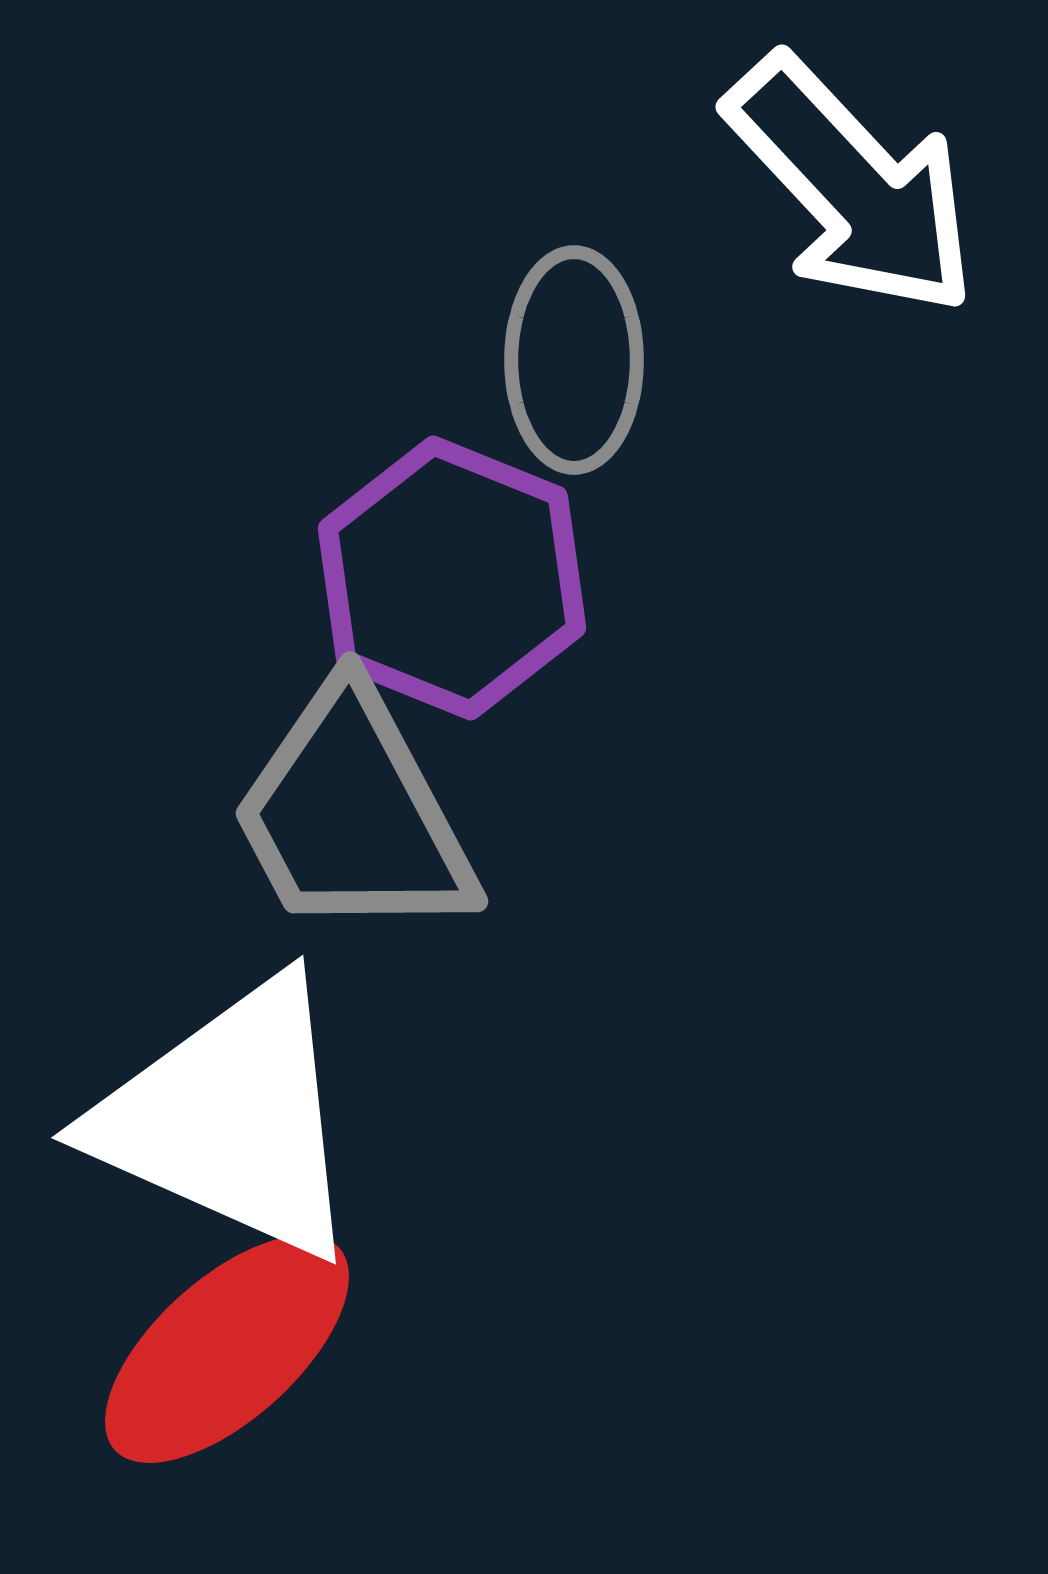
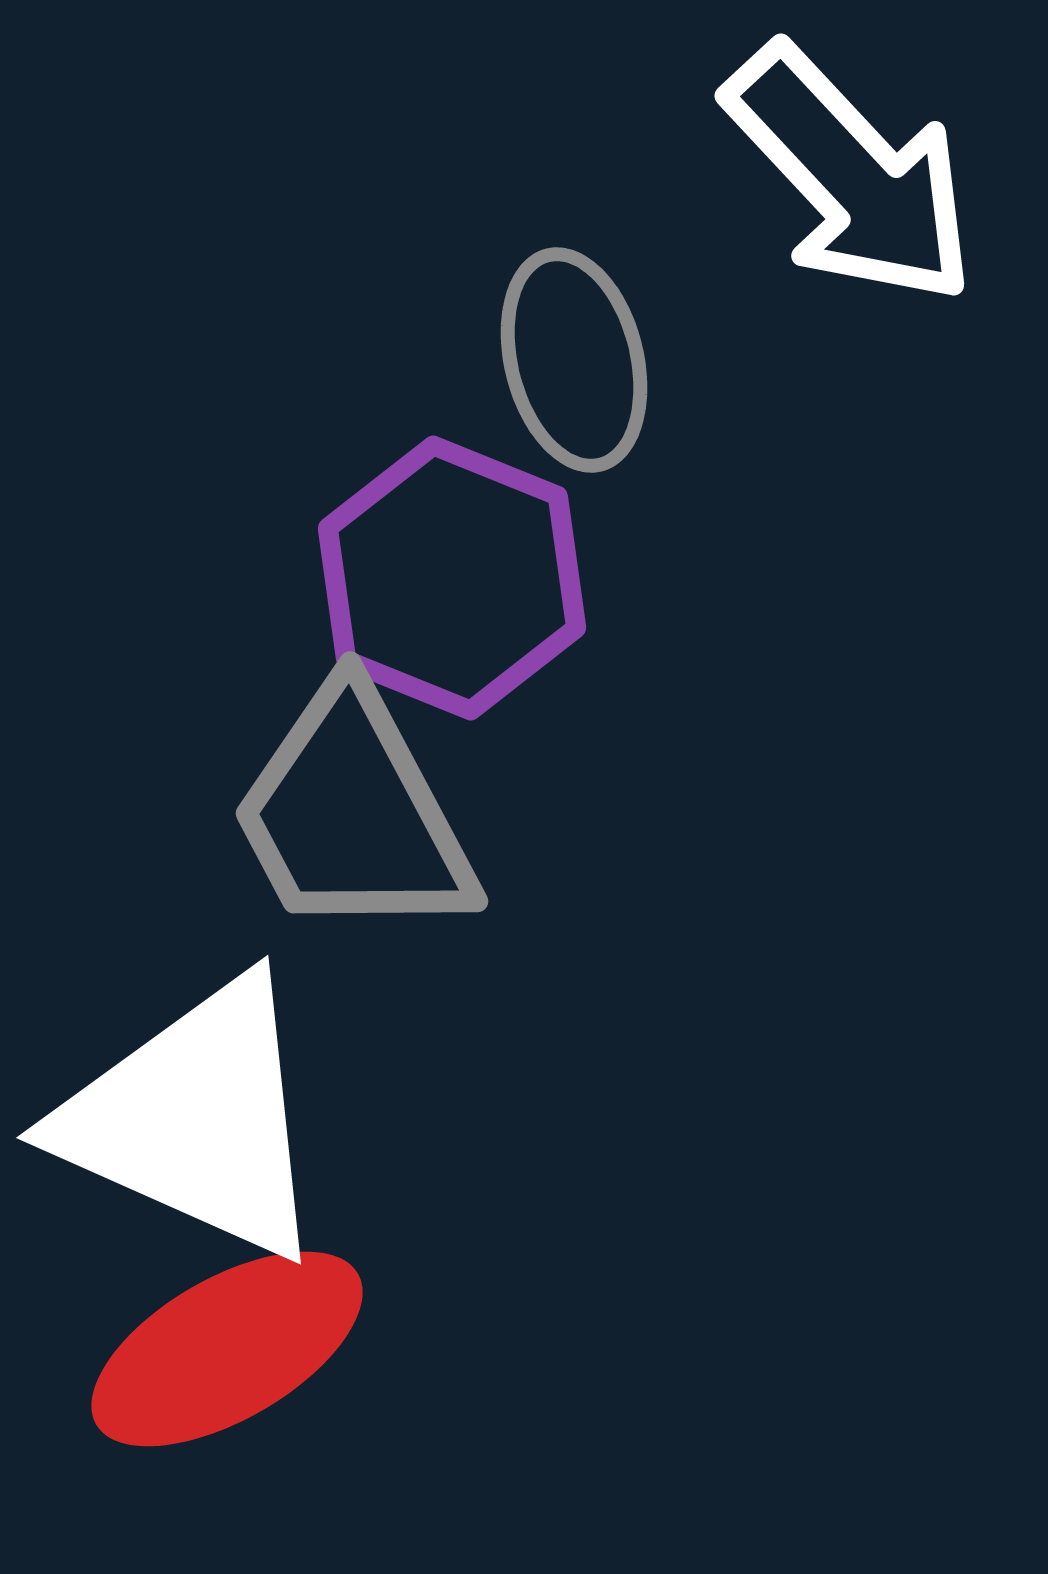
white arrow: moved 1 px left, 11 px up
gray ellipse: rotated 14 degrees counterclockwise
white triangle: moved 35 px left
red ellipse: rotated 12 degrees clockwise
